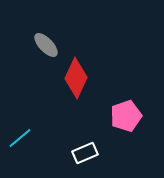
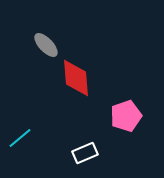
red diamond: rotated 30 degrees counterclockwise
